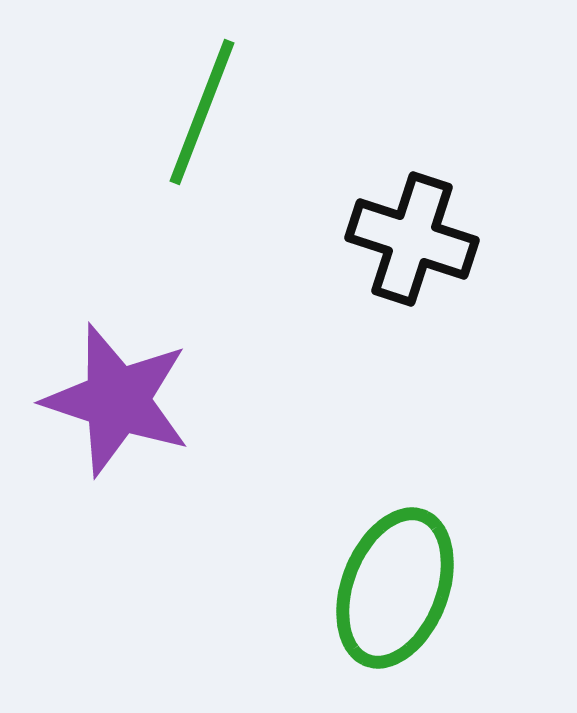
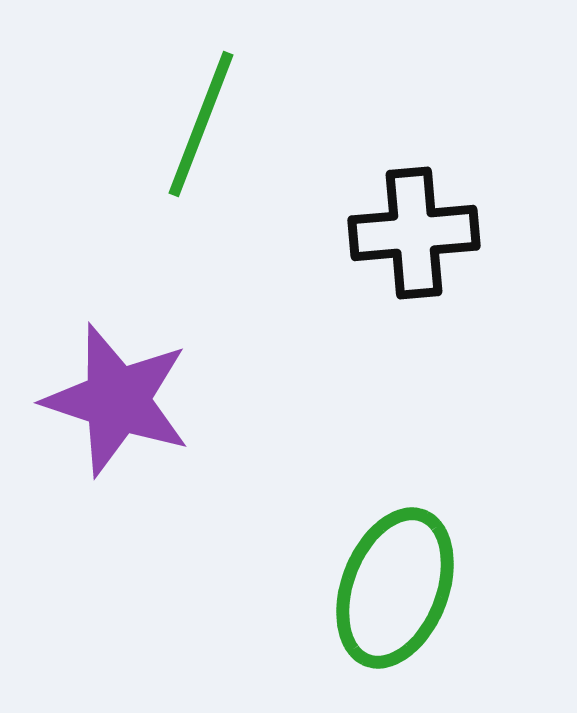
green line: moved 1 px left, 12 px down
black cross: moved 2 px right, 6 px up; rotated 23 degrees counterclockwise
